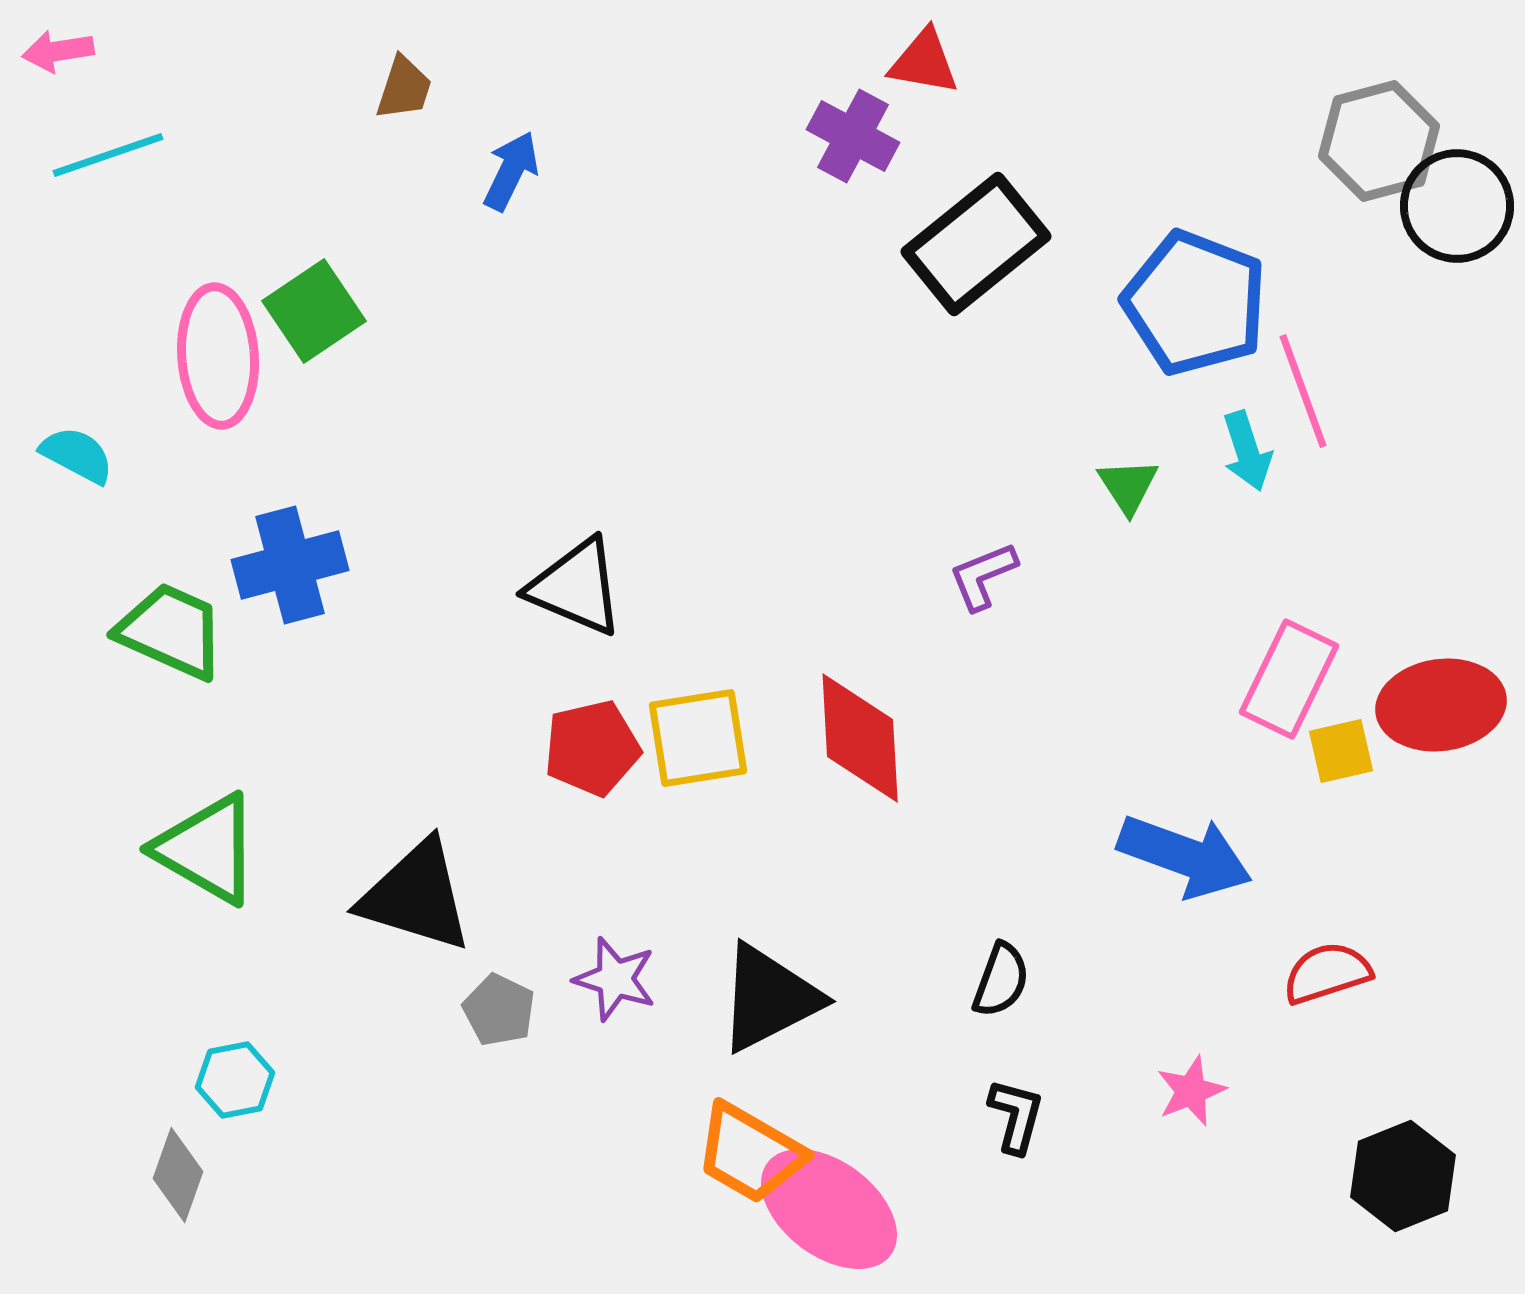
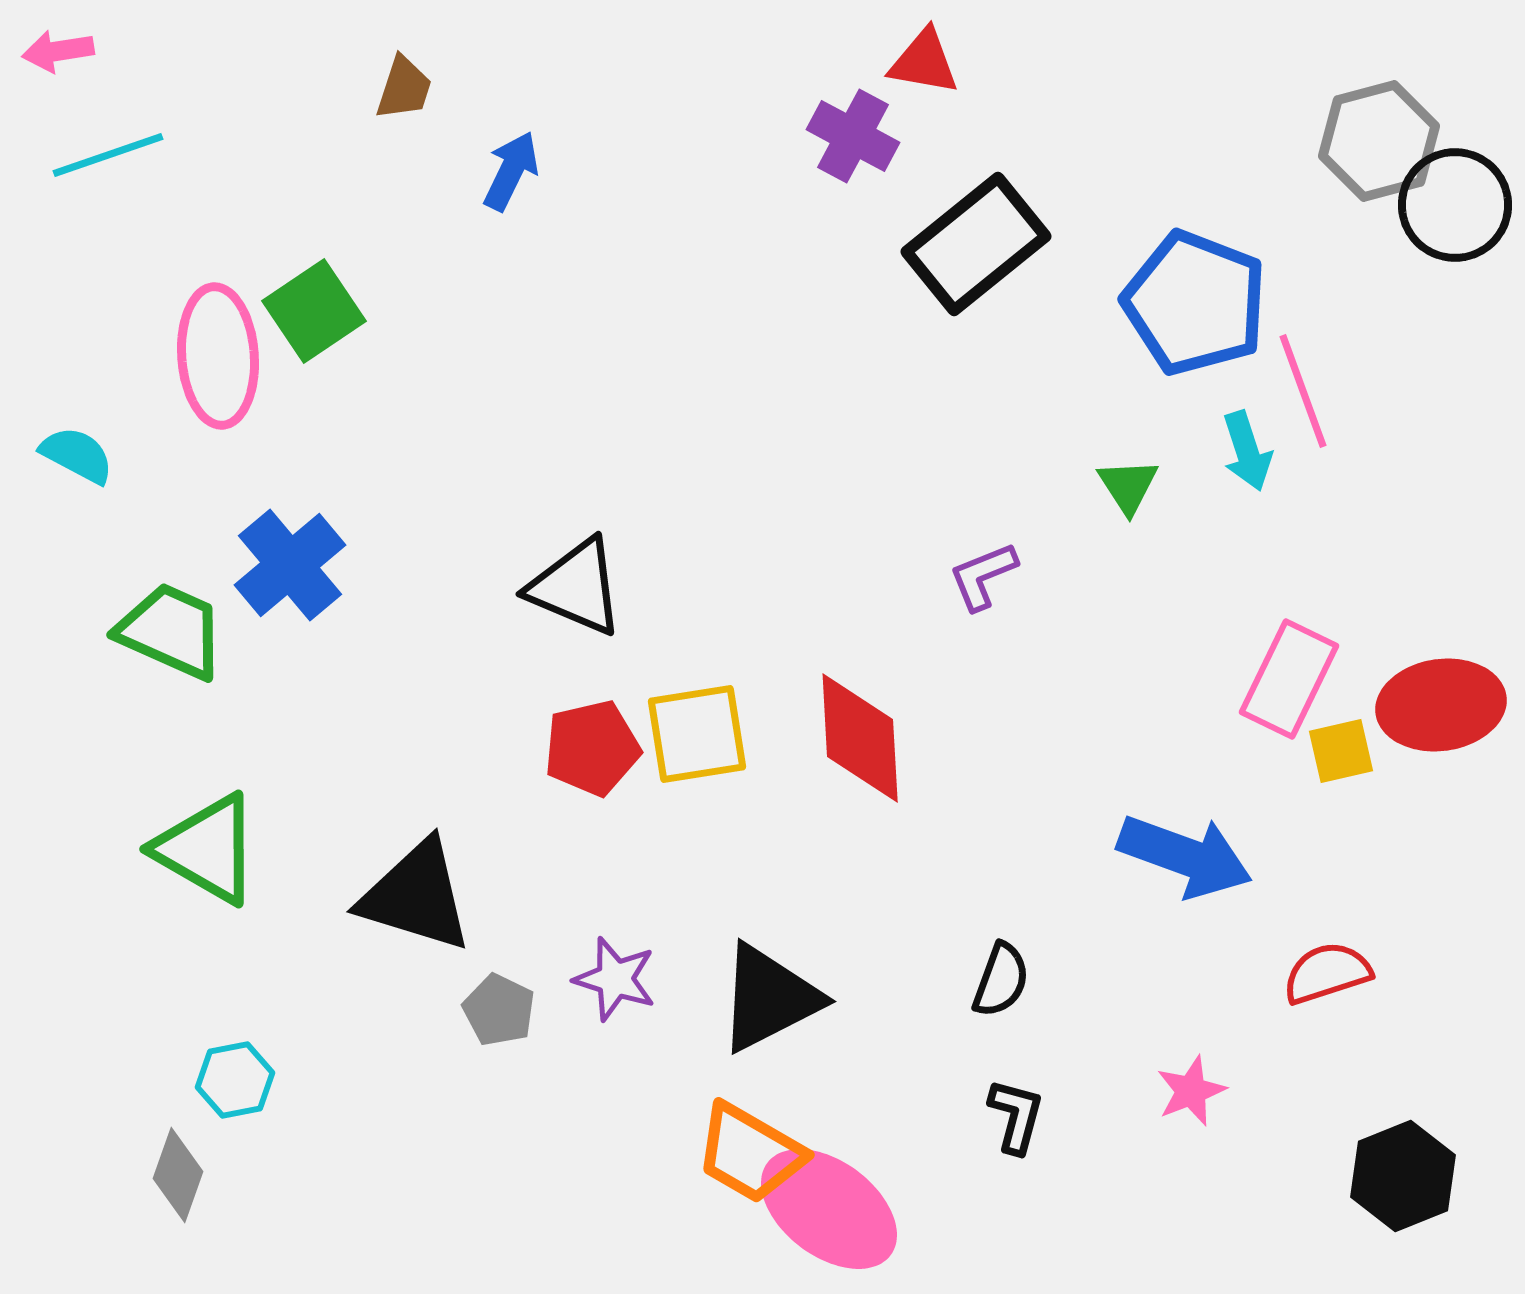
black circle at (1457, 206): moved 2 px left, 1 px up
blue cross at (290, 565): rotated 25 degrees counterclockwise
yellow square at (698, 738): moved 1 px left, 4 px up
